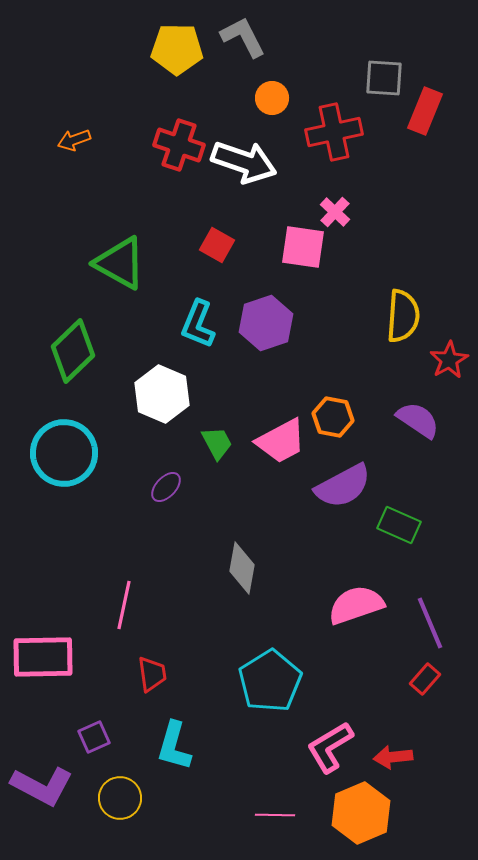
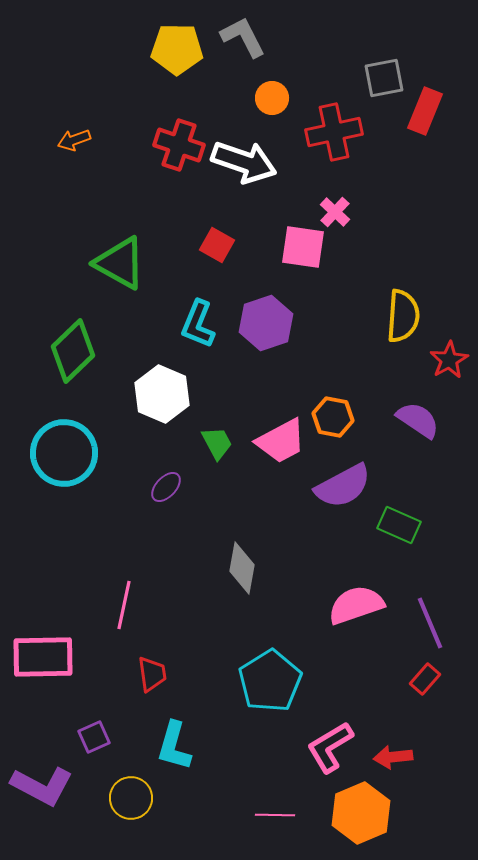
gray square at (384, 78): rotated 15 degrees counterclockwise
yellow circle at (120, 798): moved 11 px right
